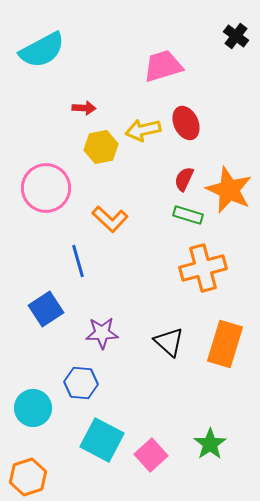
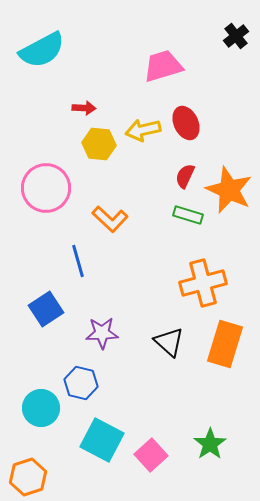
black cross: rotated 15 degrees clockwise
yellow hexagon: moved 2 px left, 3 px up; rotated 16 degrees clockwise
red semicircle: moved 1 px right, 3 px up
orange cross: moved 15 px down
blue hexagon: rotated 8 degrees clockwise
cyan circle: moved 8 px right
